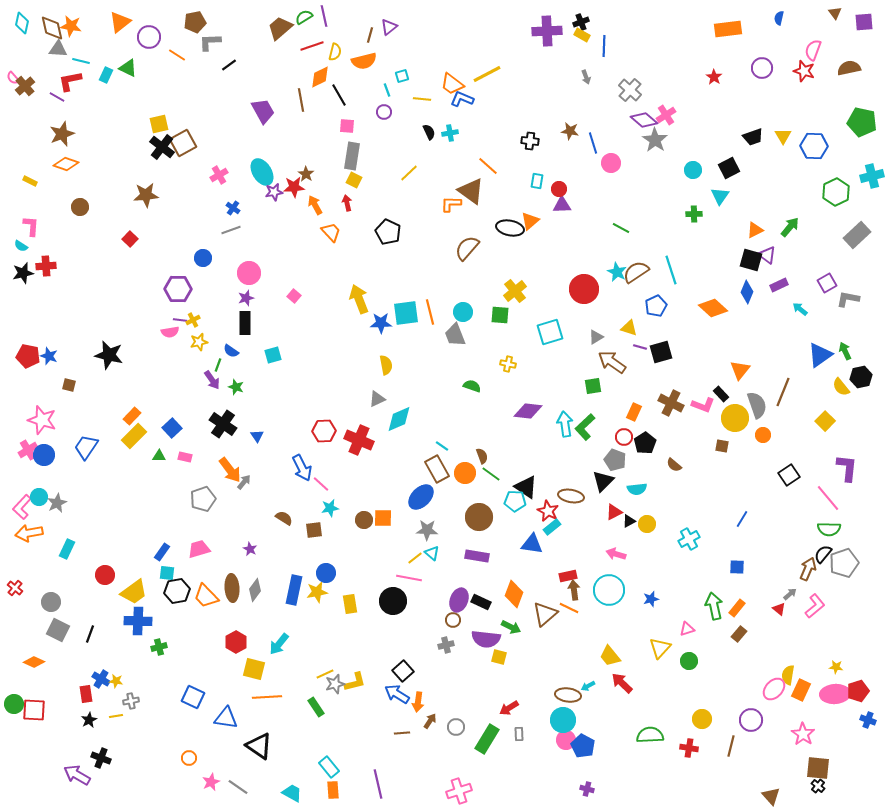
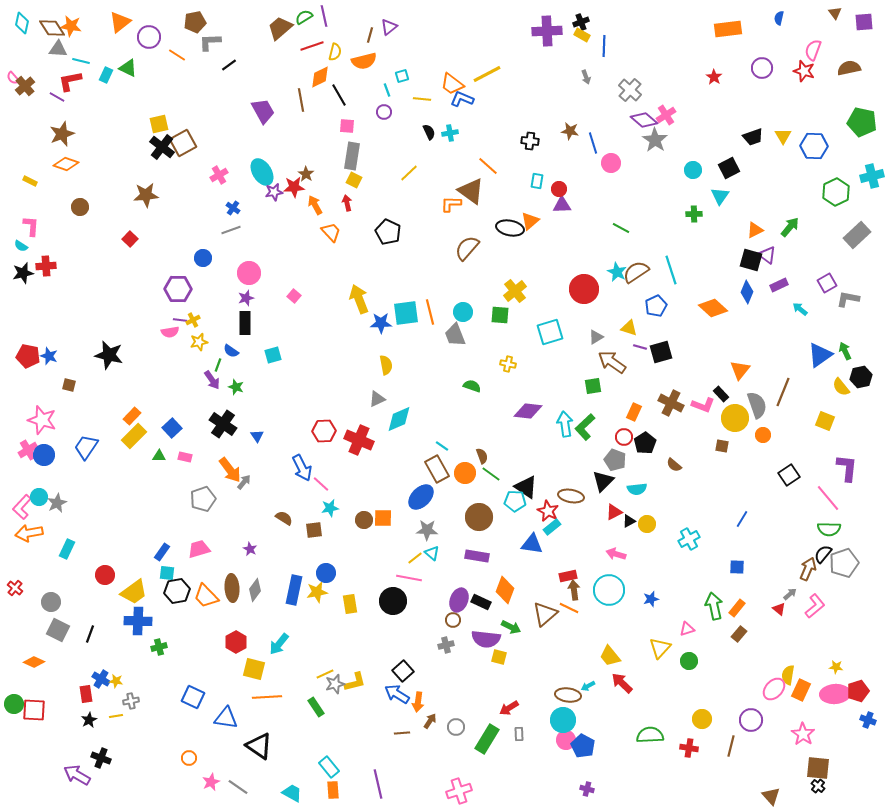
brown diamond at (52, 28): rotated 20 degrees counterclockwise
yellow square at (825, 421): rotated 24 degrees counterclockwise
orange diamond at (514, 594): moved 9 px left, 4 px up
